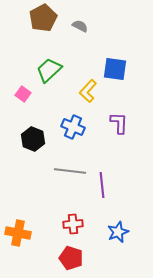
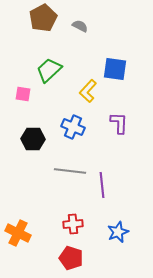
pink square: rotated 28 degrees counterclockwise
black hexagon: rotated 20 degrees counterclockwise
orange cross: rotated 15 degrees clockwise
